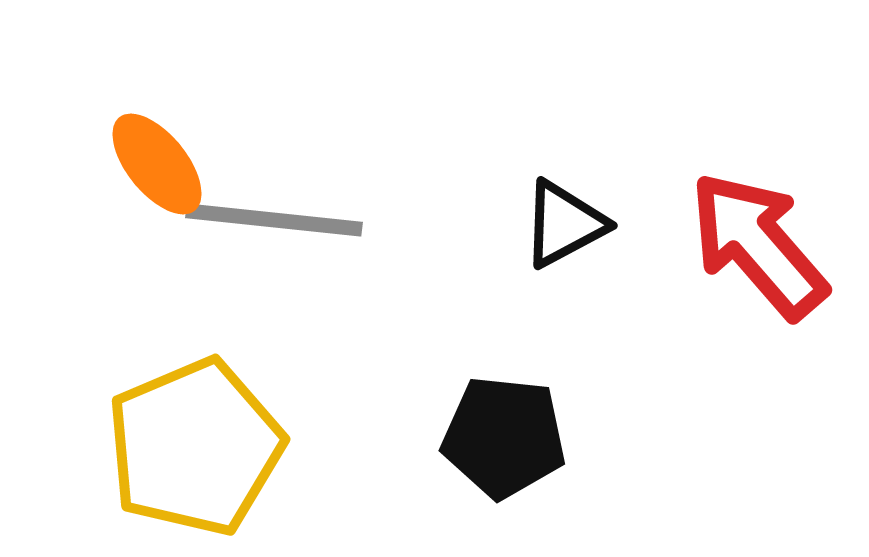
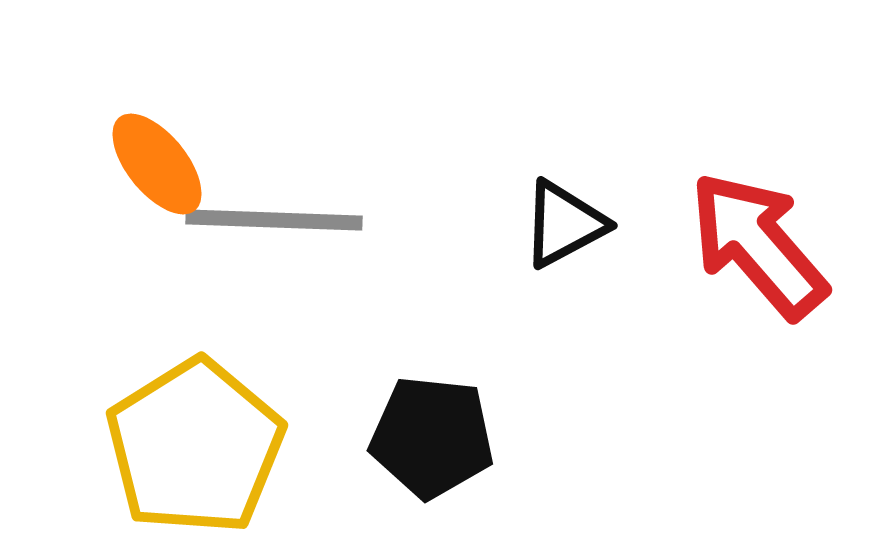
gray line: rotated 4 degrees counterclockwise
black pentagon: moved 72 px left
yellow pentagon: rotated 9 degrees counterclockwise
